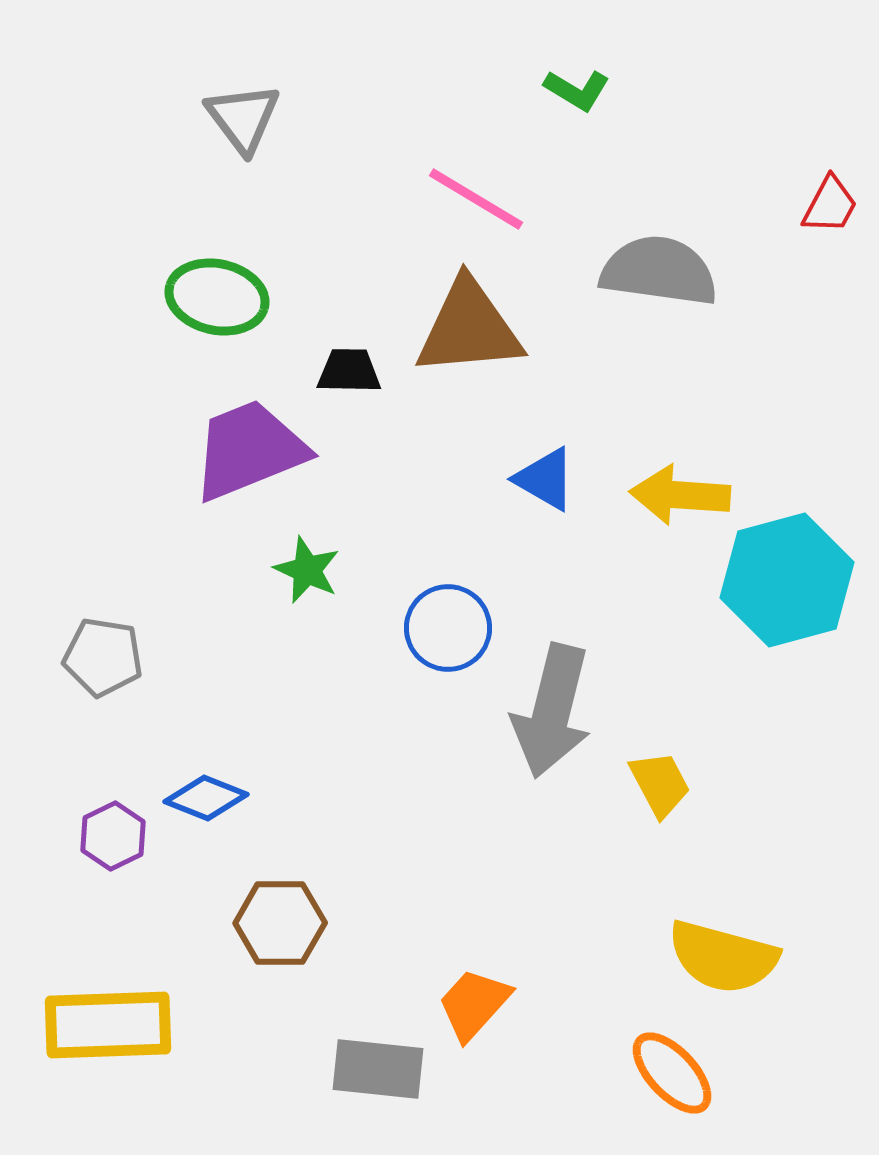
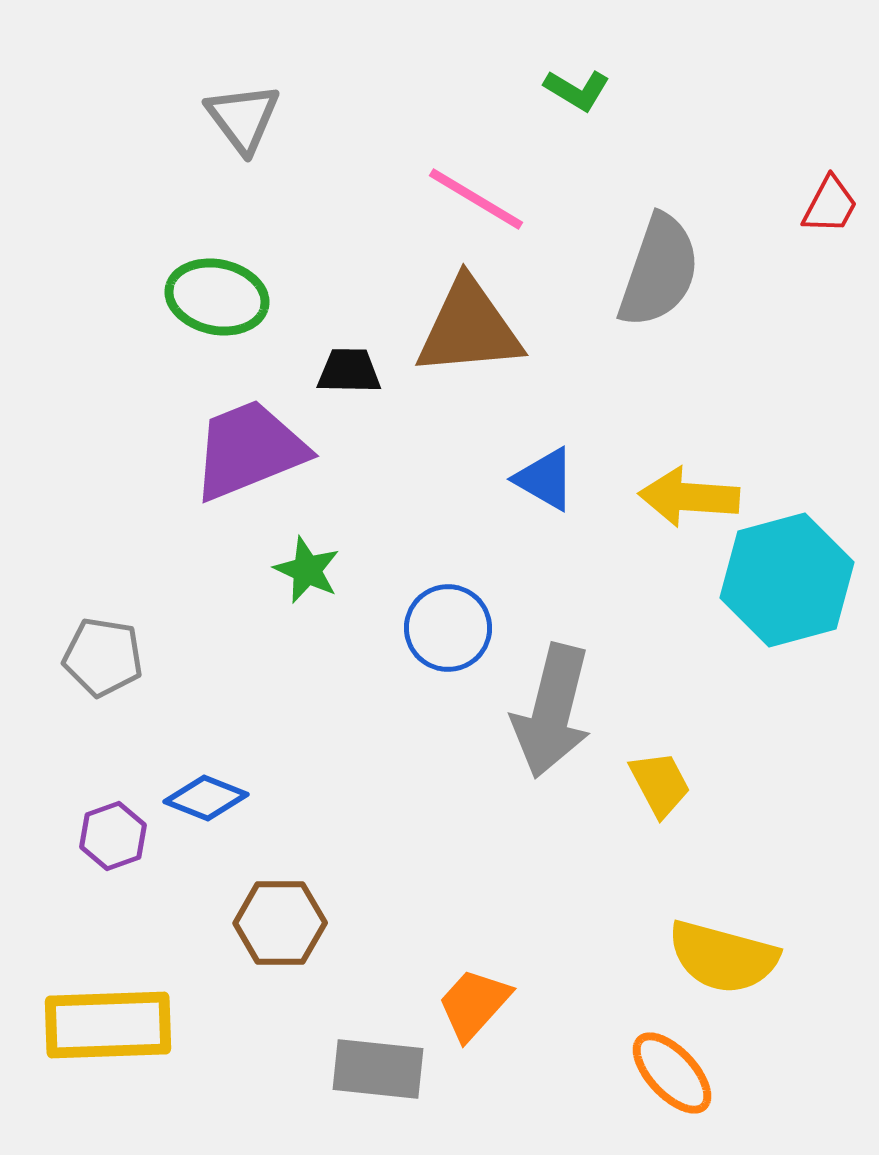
gray semicircle: rotated 101 degrees clockwise
yellow arrow: moved 9 px right, 2 px down
purple hexagon: rotated 6 degrees clockwise
